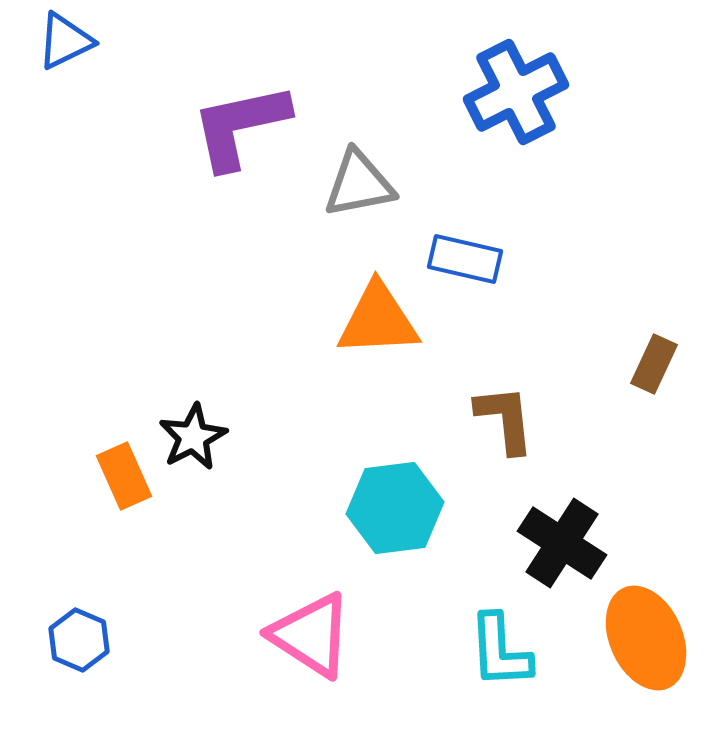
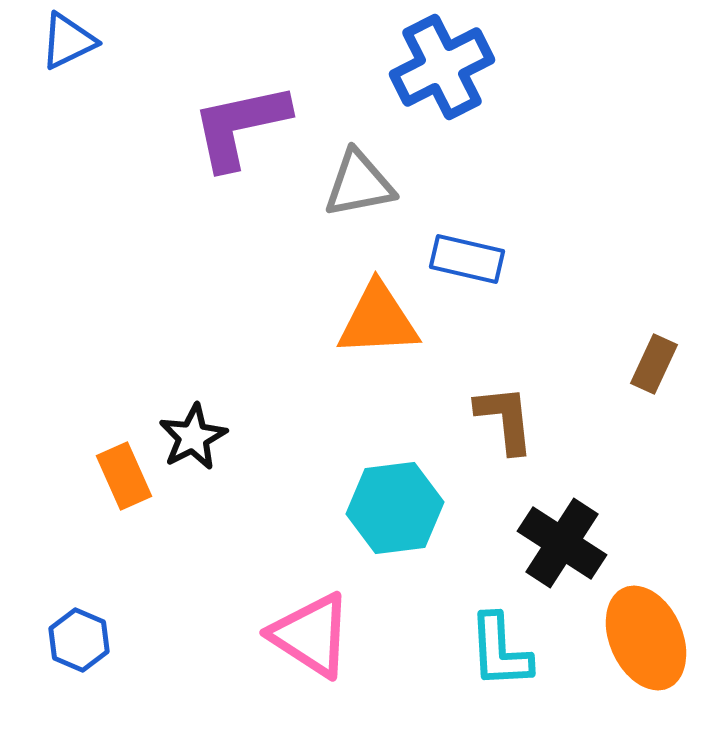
blue triangle: moved 3 px right
blue cross: moved 74 px left, 25 px up
blue rectangle: moved 2 px right
